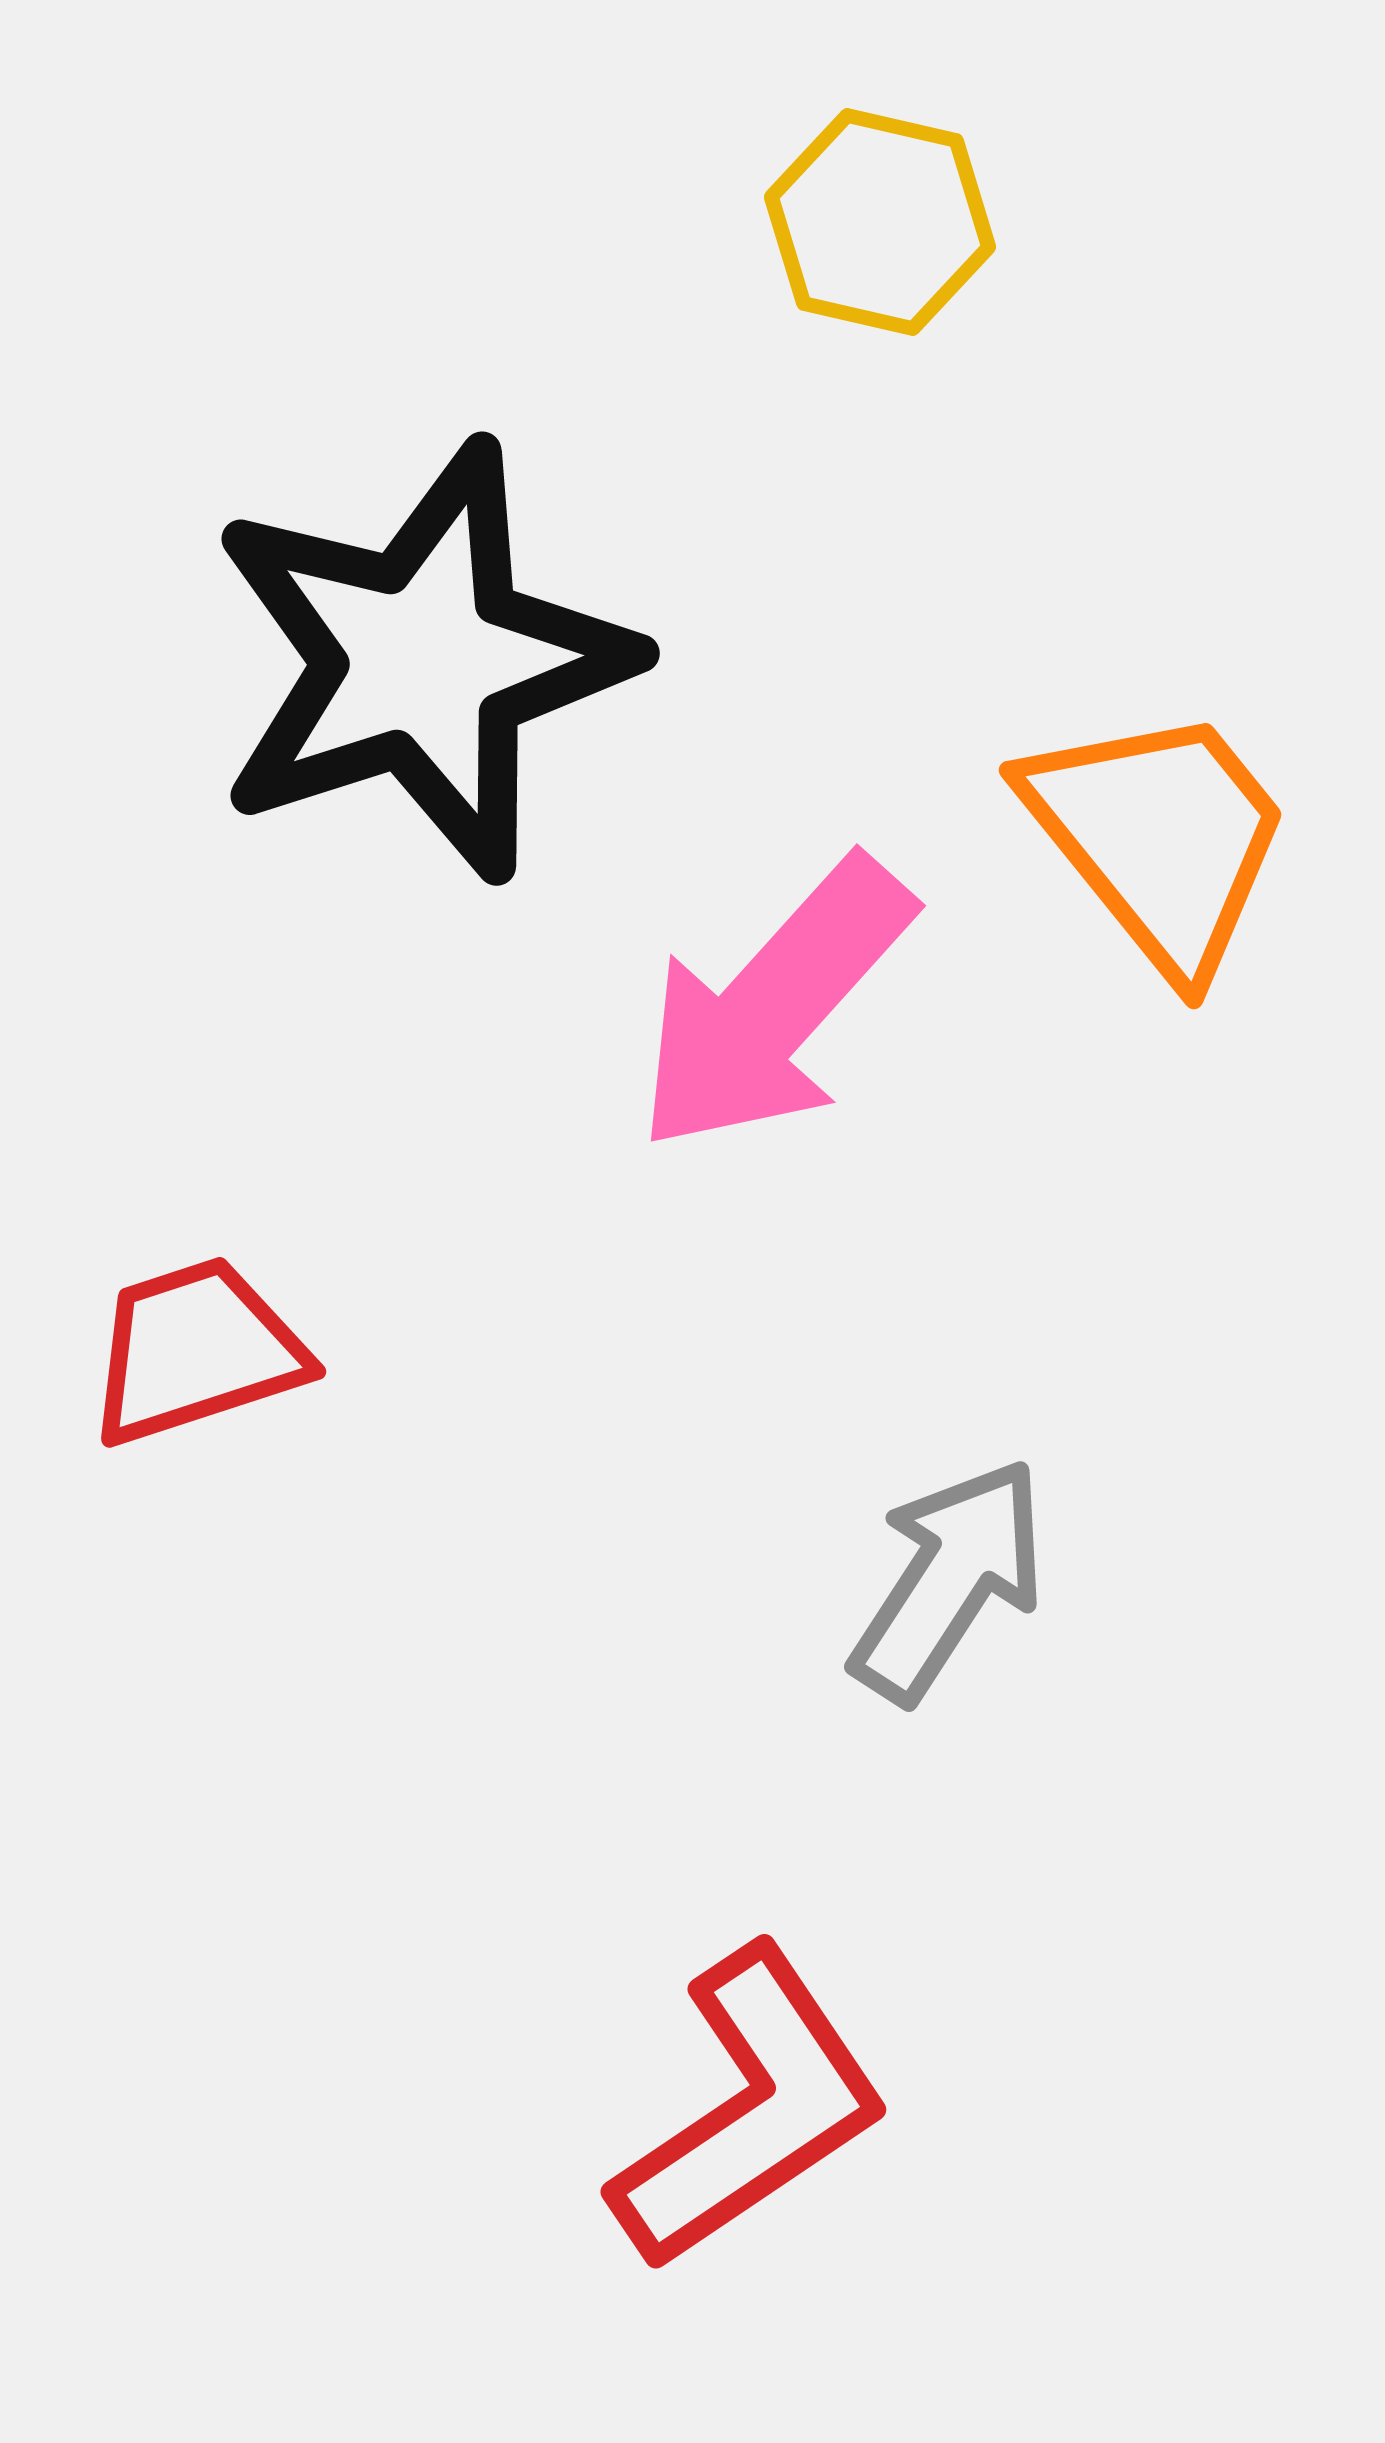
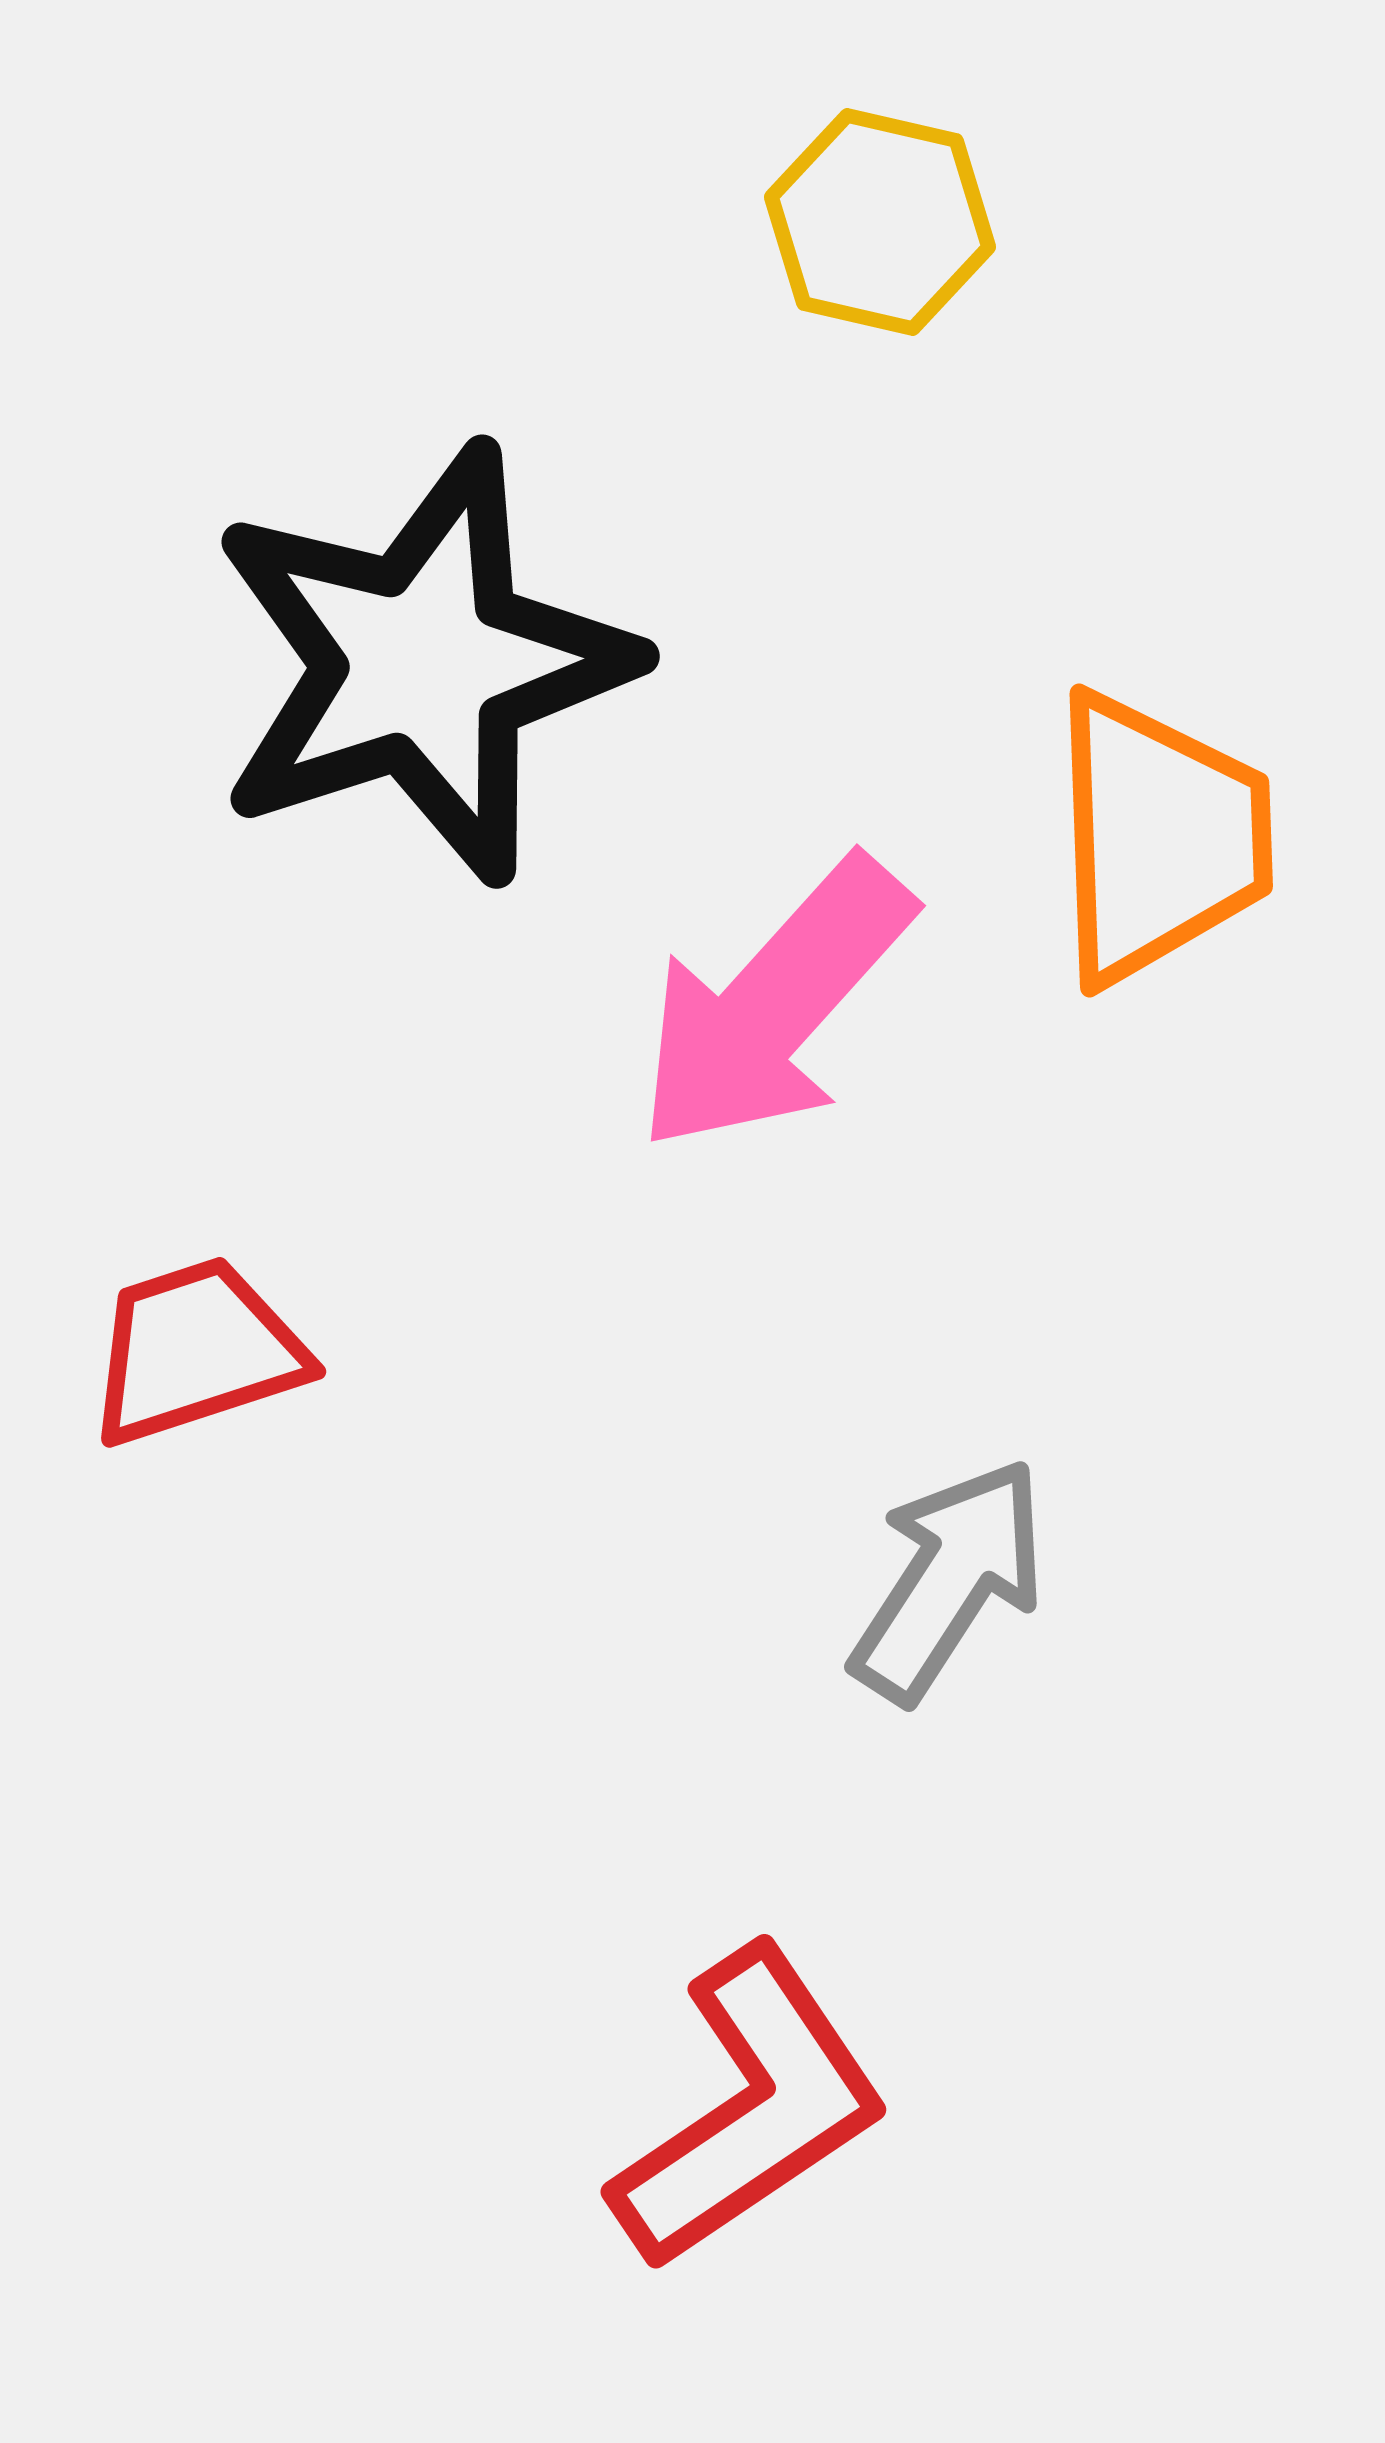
black star: moved 3 px down
orange trapezoid: rotated 37 degrees clockwise
